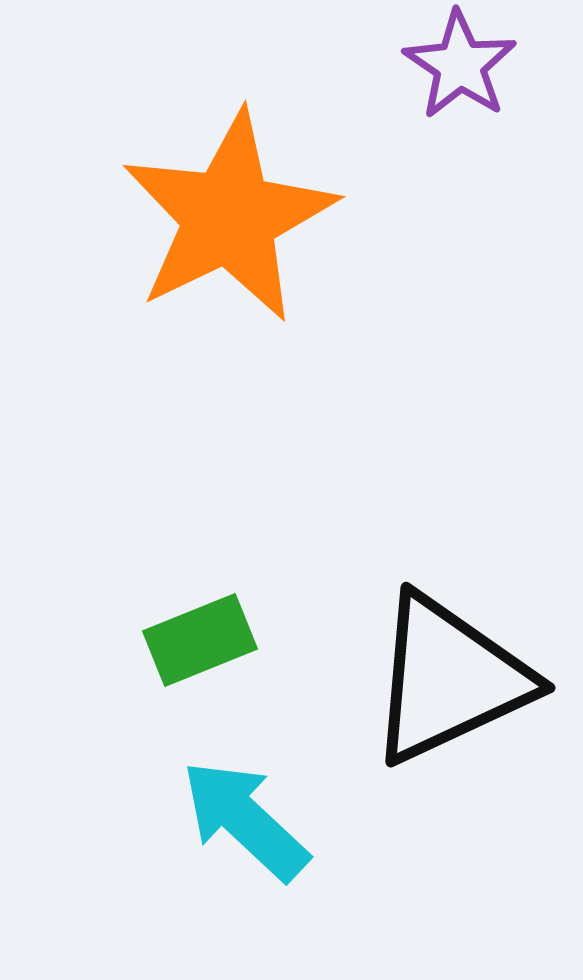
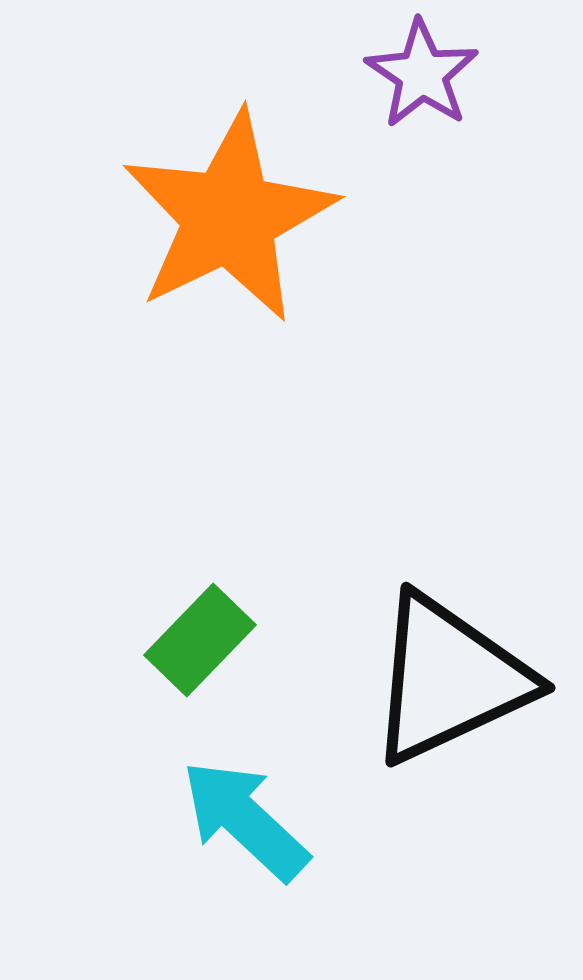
purple star: moved 38 px left, 9 px down
green rectangle: rotated 24 degrees counterclockwise
